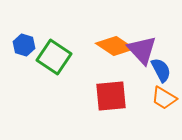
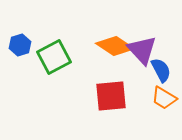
blue hexagon: moved 4 px left; rotated 25 degrees clockwise
green square: rotated 28 degrees clockwise
